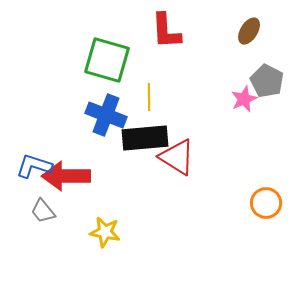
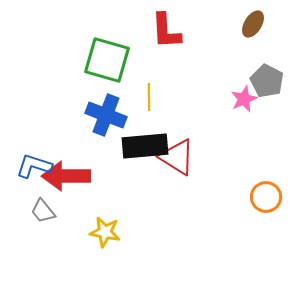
brown ellipse: moved 4 px right, 7 px up
black rectangle: moved 8 px down
orange circle: moved 6 px up
